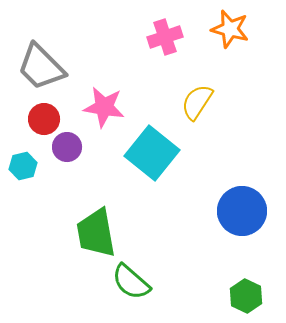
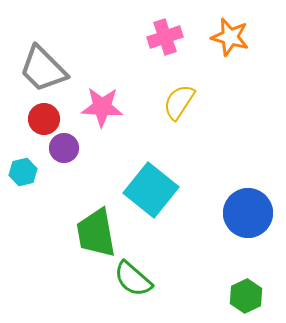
orange star: moved 8 px down
gray trapezoid: moved 2 px right, 2 px down
yellow semicircle: moved 18 px left
pink star: moved 2 px left; rotated 6 degrees counterclockwise
purple circle: moved 3 px left, 1 px down
cyan square: moved 1 px left, 37 px down
cyan hexagon: moved 6 px down
blue circle: moved 6 px right, 2 px down
green semicircle: moved 2 px right, 3 px up
green hexagon: rotated 8 degrees clockwise
